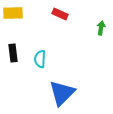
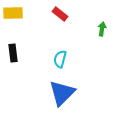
red rectangle: rotated 14 degrees clockwise
green arrow: moved 1 px right, 1 px down
cyan semicircle: moved 20 px right; rotated 12 degrees clockwise
